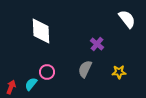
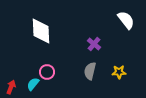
white semicircle: moved 1 px left, 1 px down
purple cross: moved 3 px left
gray semicircle: moved 5 px right, 2 px down; rotated 12 degrees counterclockwise
cyan semicircle: moved 2 px right
